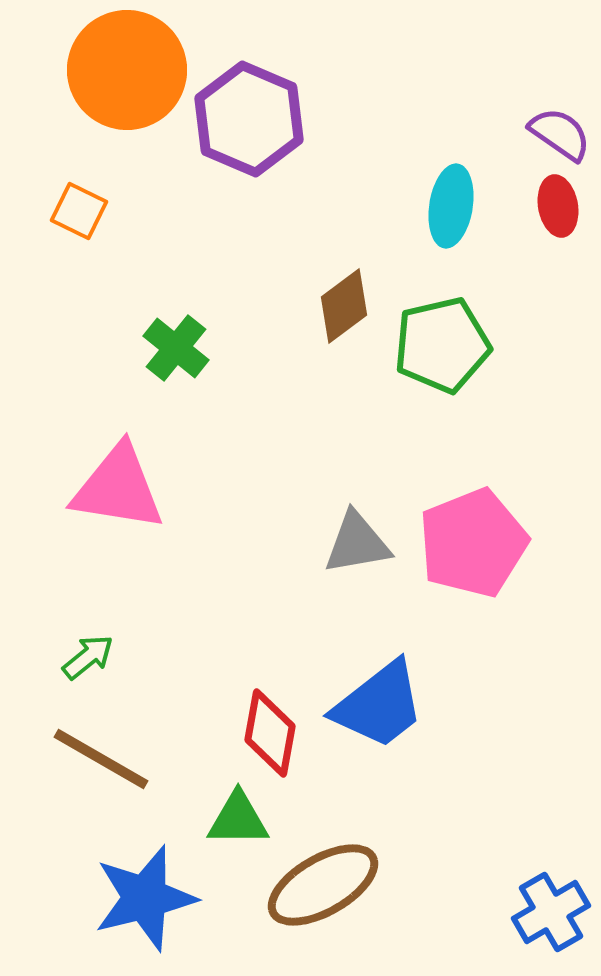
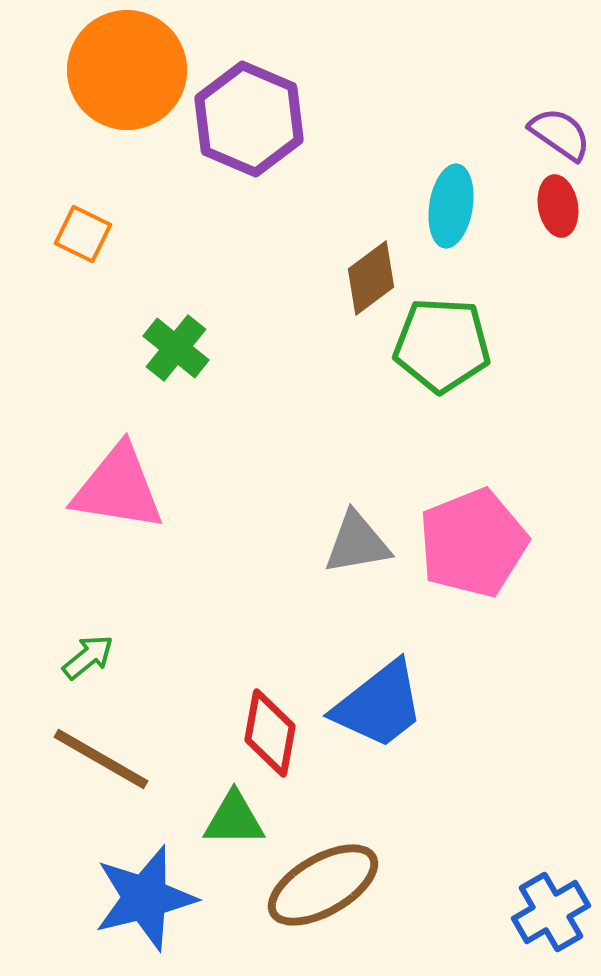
orange square: moved 4 px right, 23 px down
brown diamond: moved 27 px right, 28 px up
green pentagon: rotated 16 degrees clockwise
green triangle: moved 4 px left
